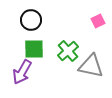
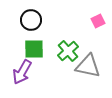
gray triangle: moved 3 px left
